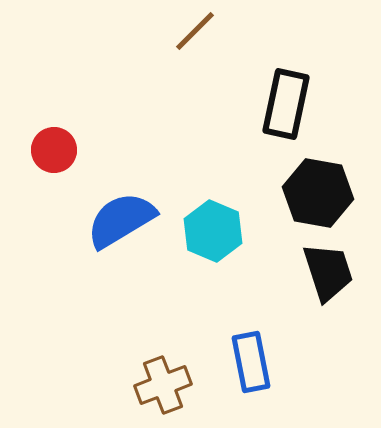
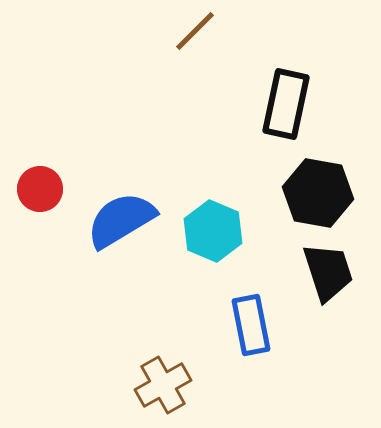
red circle: moved 14 px left, 39 px down
blue rectangle: moved 37 px up
brown cross: rotated 8 degrees counterclockwise
